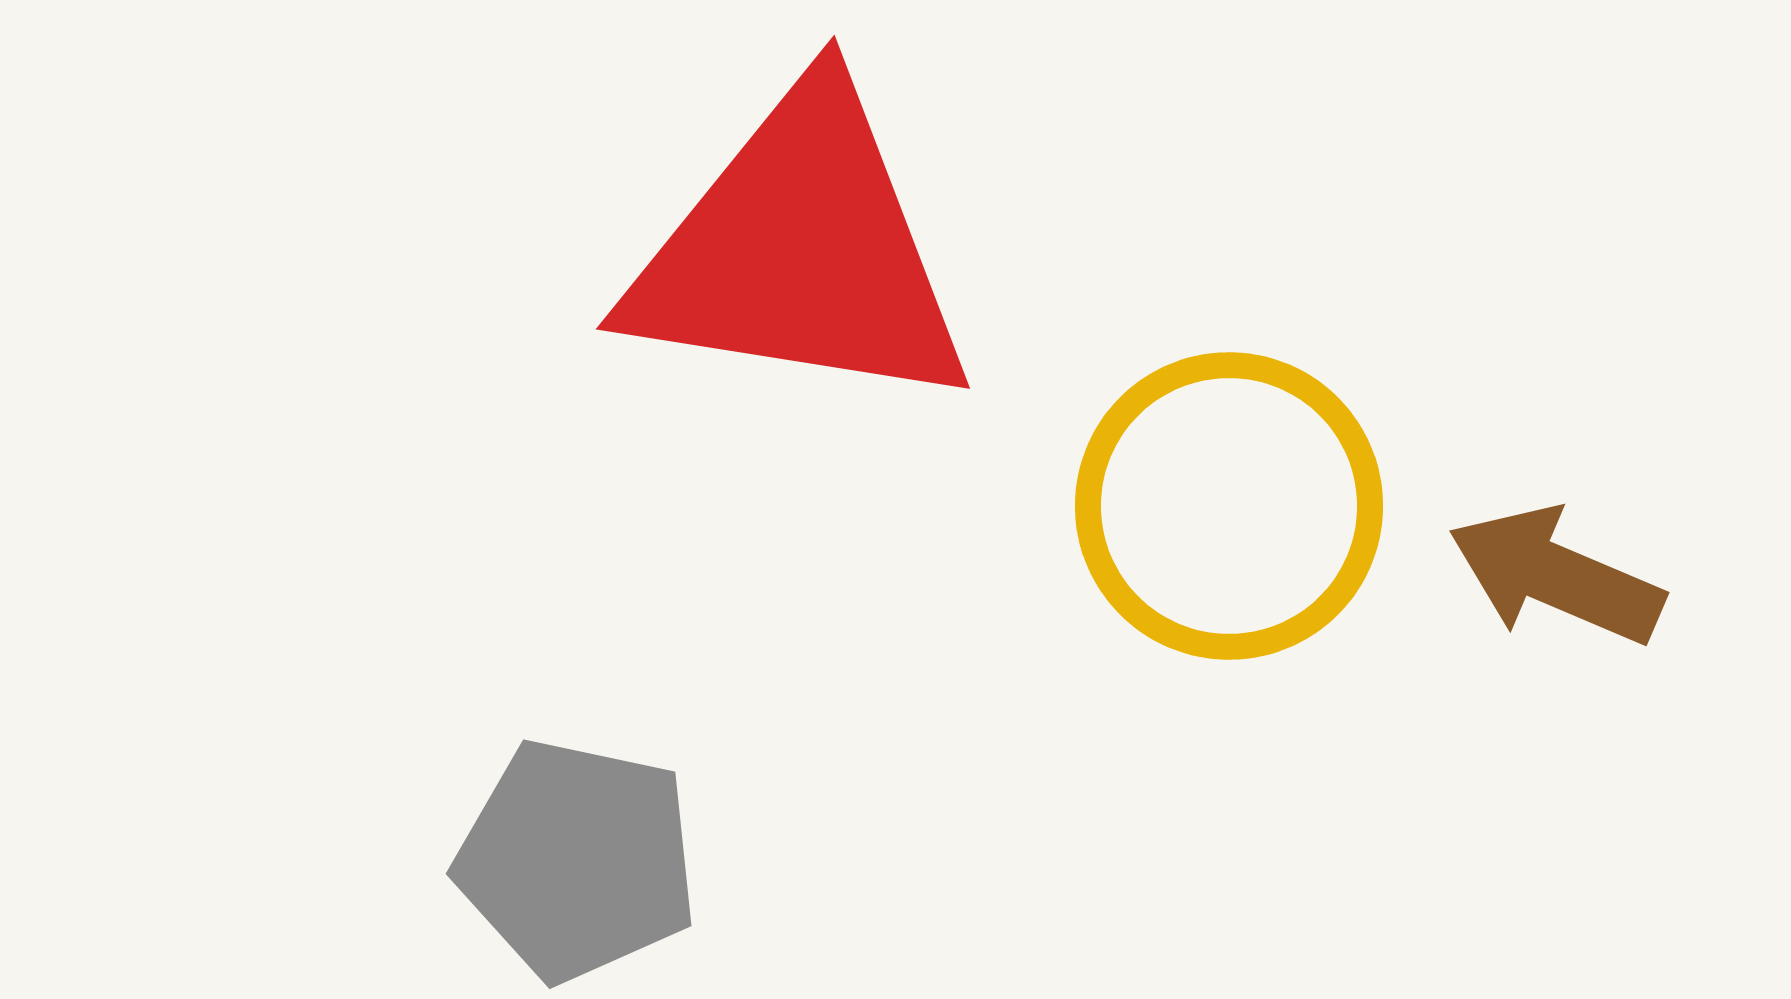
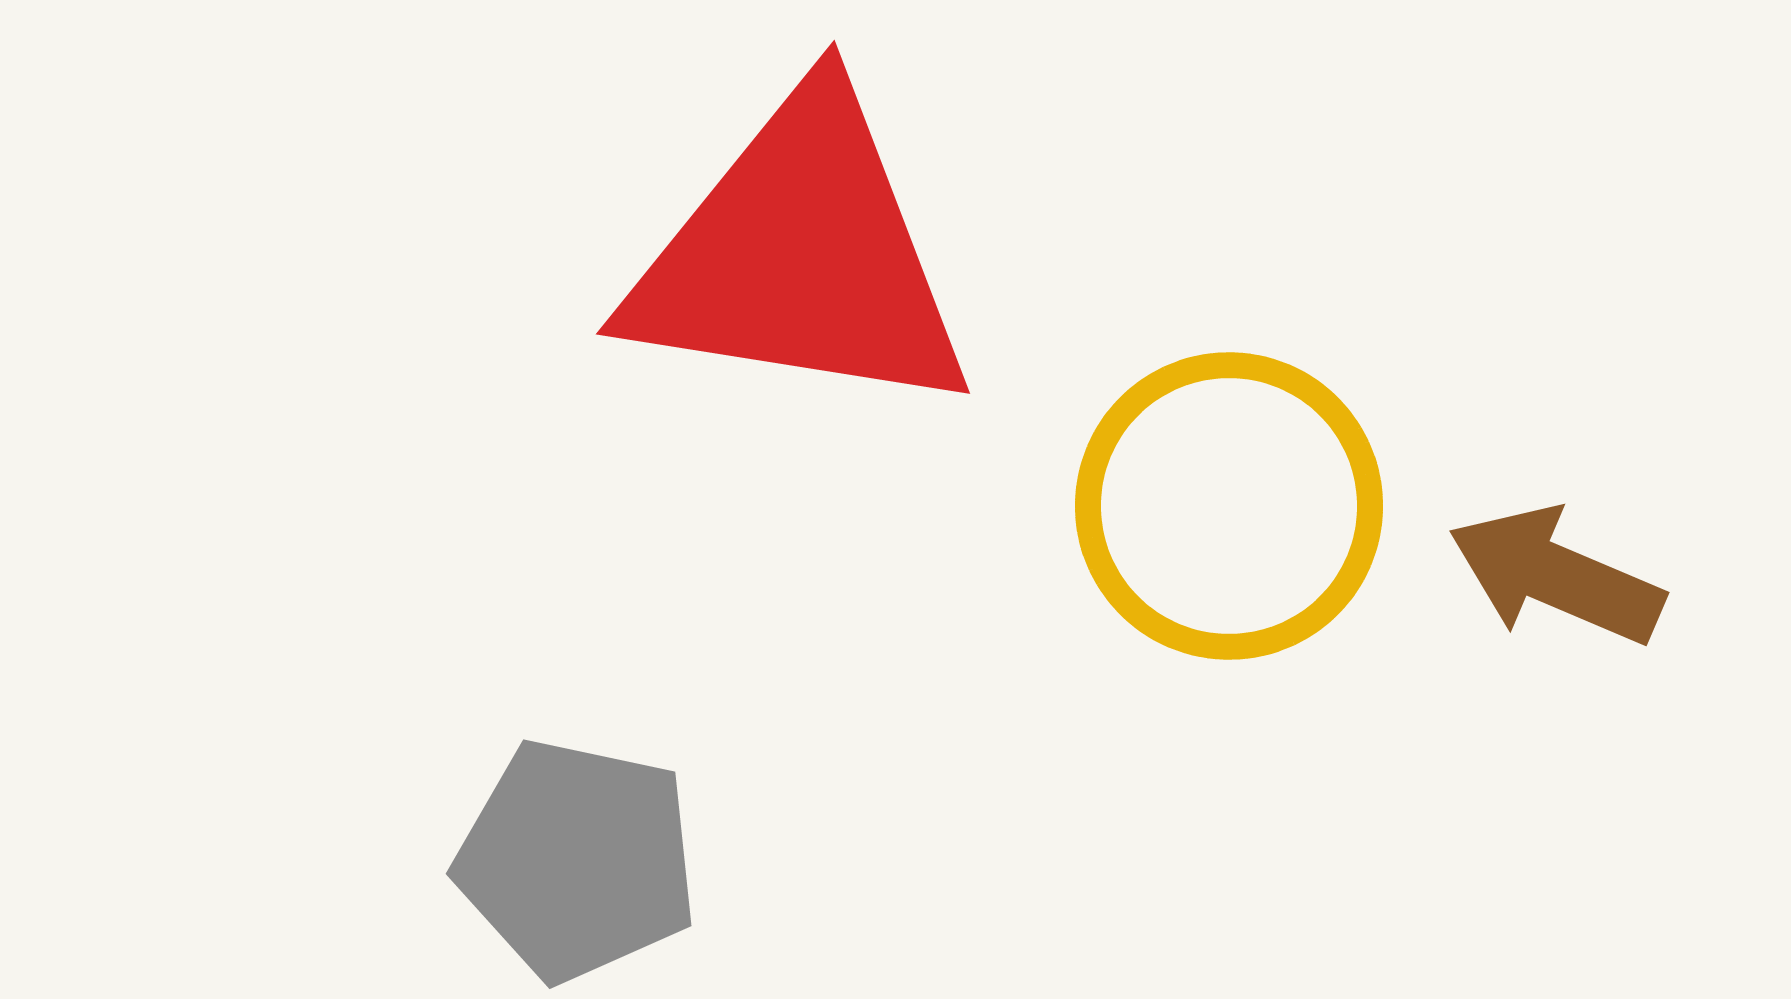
red triangle: moved 5 px down
